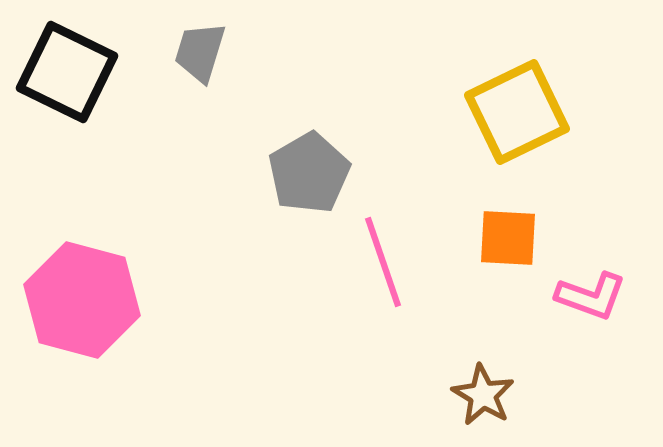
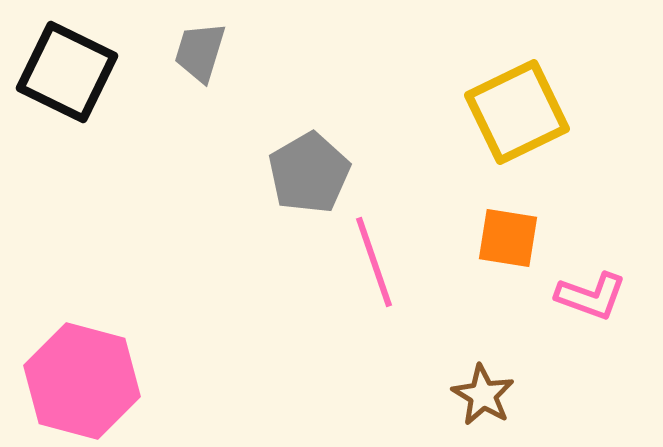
orange square: rotated 6 degrees clockwise
pink line: moved 9 px left
pink hexagon: moved 81 px down
